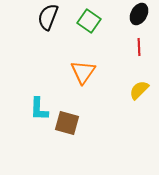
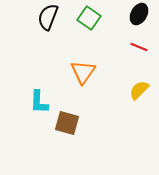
green square: moved 3 px up
red line: rotated 66 degrees counterclockwise
cyan L-shape: moved 7 px up
